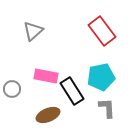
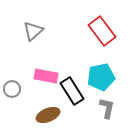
gray L-shape: rotated 15 degrees clockwise
